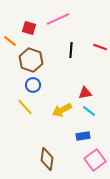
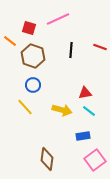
brown hexagon: moved 2 px right, 4 px up
yellow arrow: rotated 138 degrees counterclockwise
